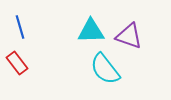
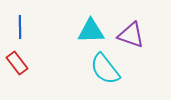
blue line: rotated 15 degrees clockwise
purple triangle: moved 2 px right, 1 px up
